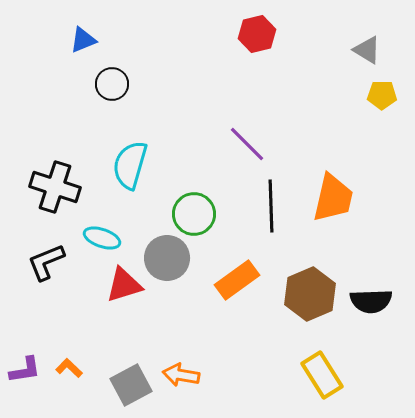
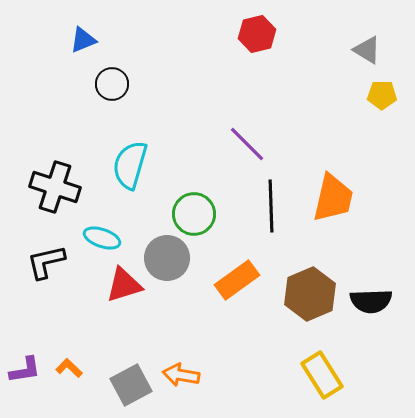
black L-shape: rotated 9 degrees clockwise
